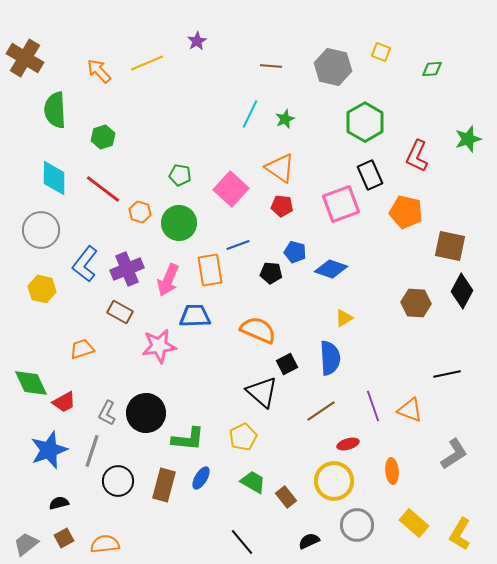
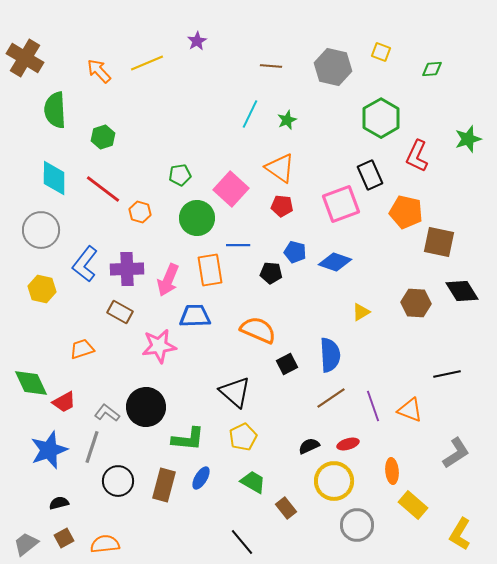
green star at (285, 119): moved 2 px right, 1 px down
green hexagon at (365, 122): moved 16 px right, 4 px up
green pentagon at (180, 175): rotated 20 degrees counterclockwise
green circle at (179, 223): moved 18 px right, 5 px up
blue line at (238, 245): rotated 20 degrees clockwise
brown square at (450, 246): moved 11 px left, 4 px up
purple cross at (127, 269): rotated 20 degrees clockwise
blue diamond at (331, 269): moved 4 px right, 7 px up
black diamond at (462, 291): rotated 60 degrees counterclockwise
yellow triangle at (344, 318): moved 17 px right, 6 px up
blue semicircle at (330, 358): moved 3 px up
black triangle at (262, 392): moved 27 px left
brown line at (321, 411): moved 10 px right, 13 px up
gray L-shape at (107, 413): rotated 100 degrees clockwise
black circle at (146, 413): moved 6 px up
gray line at (92, 451): moved 4 px up
gray L-shape at (454, 454): moved 2 px right, 1 px up
brown rectangle at (286, 497): moved 11 px down
yellow rectangle at (414, 523): moved 1 px left, 18 px up
black semicircle at (309, 541): moved 95 px up
